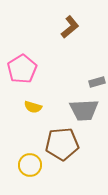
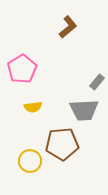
brown L-shape: moved 2 px left
gray rectangle: rotated 35 degrees counterclockwise
yellow semicircle: rotated 24 degrees counterclockwise
yellow circle: moved 4 px up
